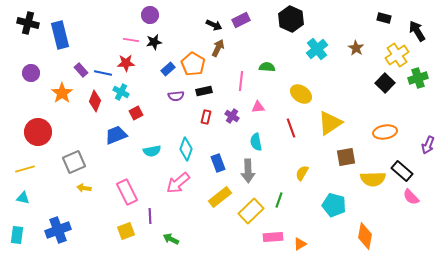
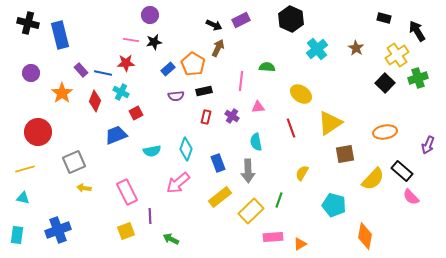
brown square at (346, 157): moved 1 px left, 3 px up
yellow semicircle at (373, 179): rotated 45 degrees counterclockwise
